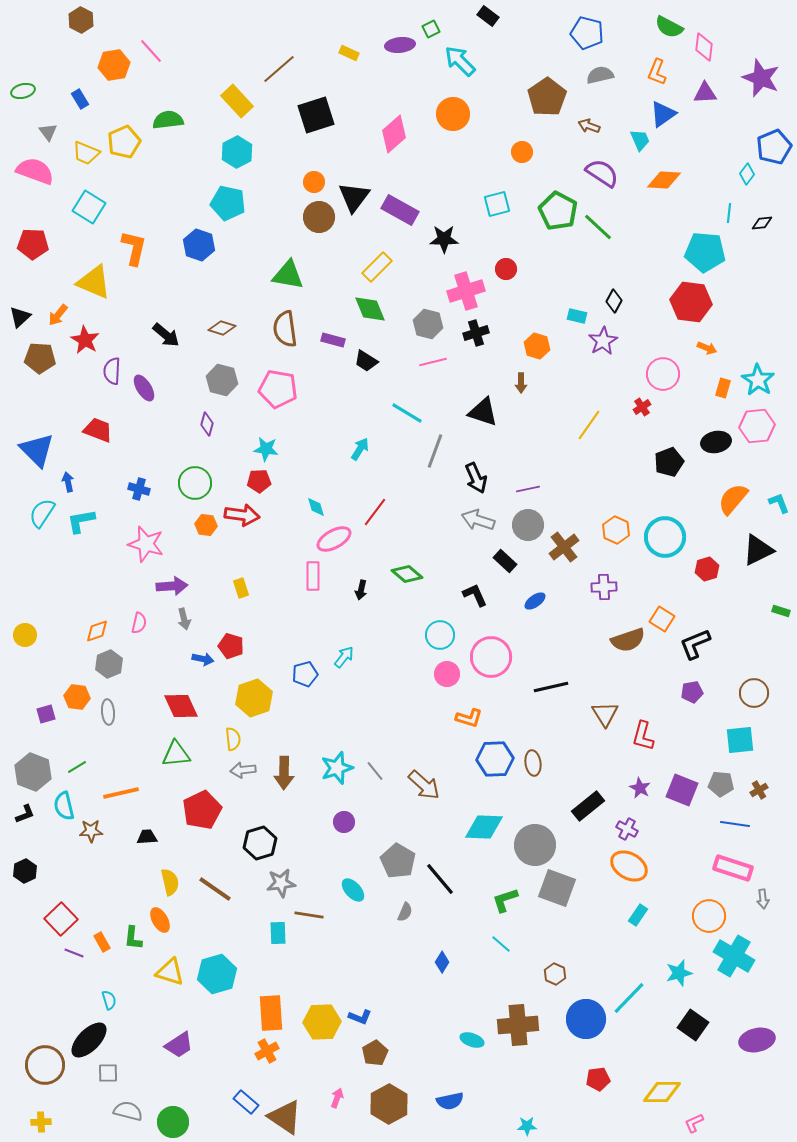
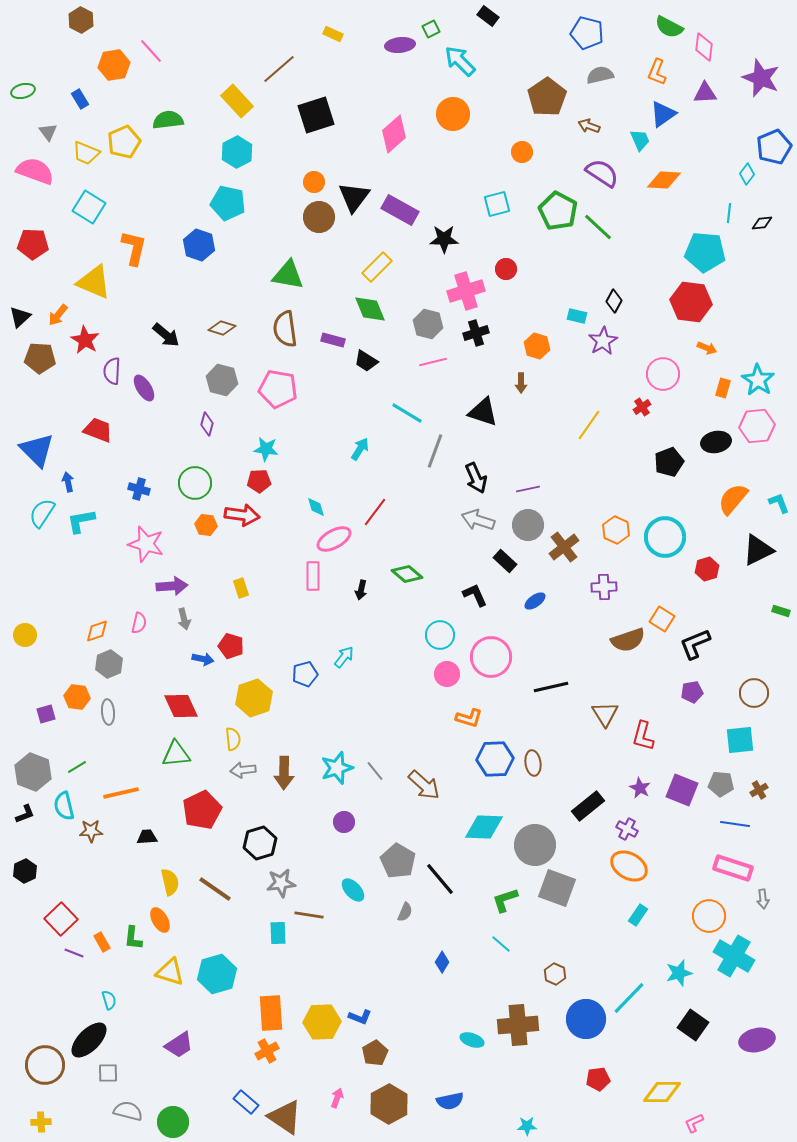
yellow rectangle at (349, 53): moved 16 px left, 19 px up
